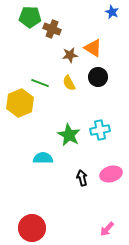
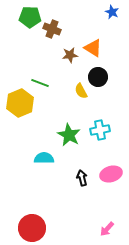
yellow semicircle: moved 12 px right, 8 px down
cyan semicircle: moved 1 px right
